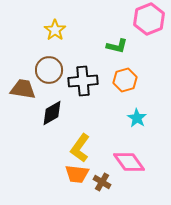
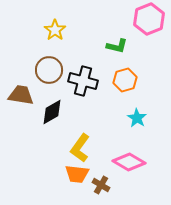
black cross: rotated 20 degrees clockwise
brown trapezoid: moved 2 px left, 6 px down
black diamond: moved 1 px up
pink diamond: rotated 24 degrees counterclockwise
brown cross: moved 1 px left, 3 px down
